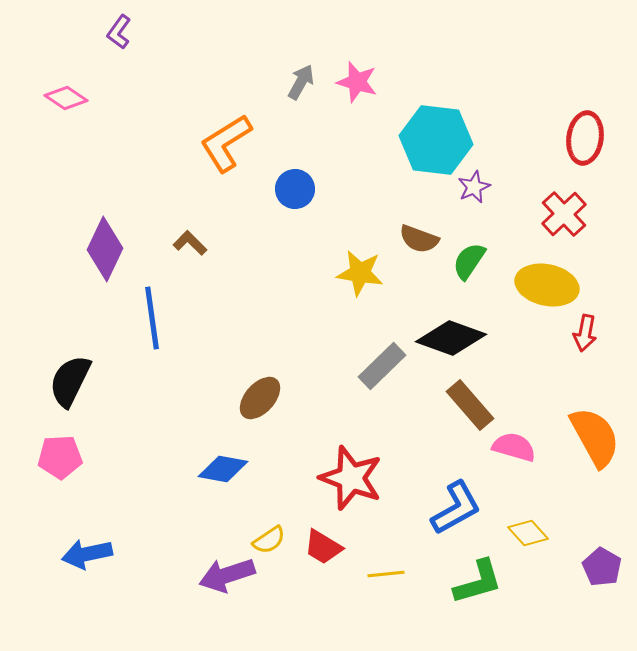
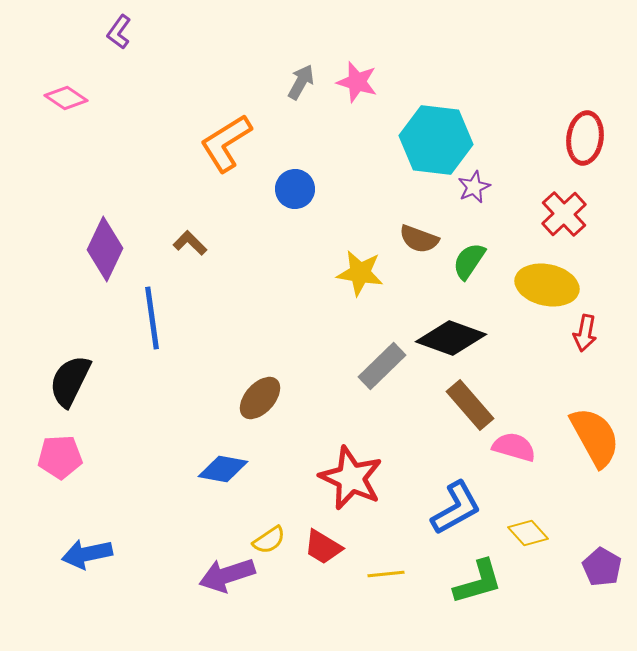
red star: rotated 4 degrees clockwise
